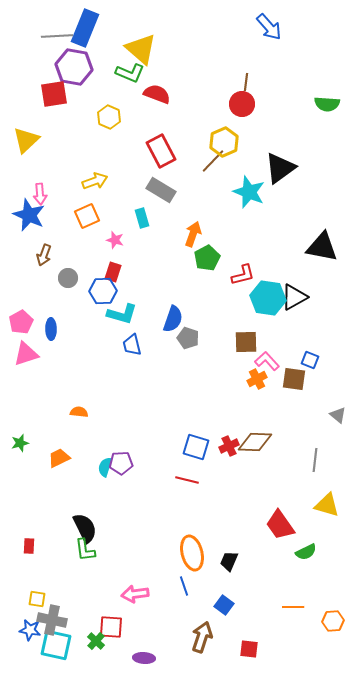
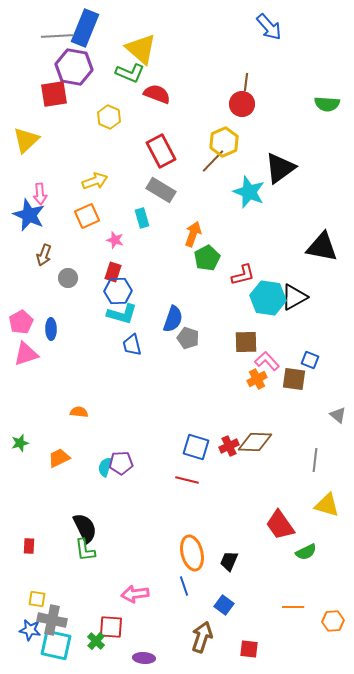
blue hexagon at (103, 291): moved 15 px right
